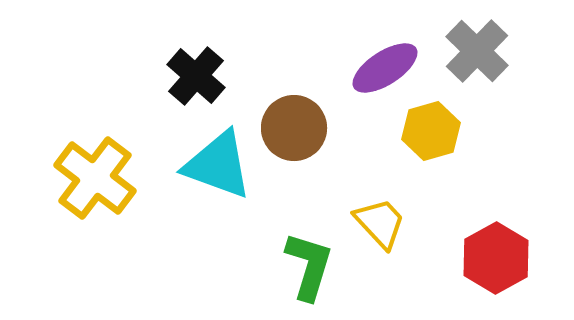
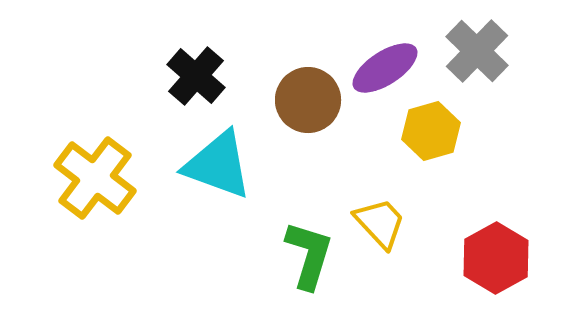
brown circle: moved 14 px right, 28 px up
green L-shape: moved 11 px up
